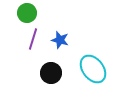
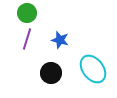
purple line: moved 6 px left
